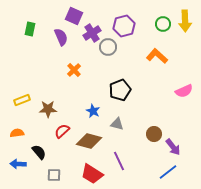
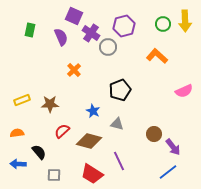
green rectangle: moved 1 px down
purple cross: moved 1 px left; rotated 24 degrees counterclockwise
brown star: moved 2 px right, 5 px up
